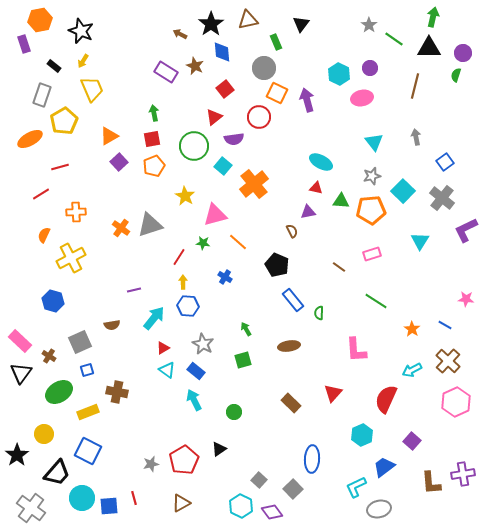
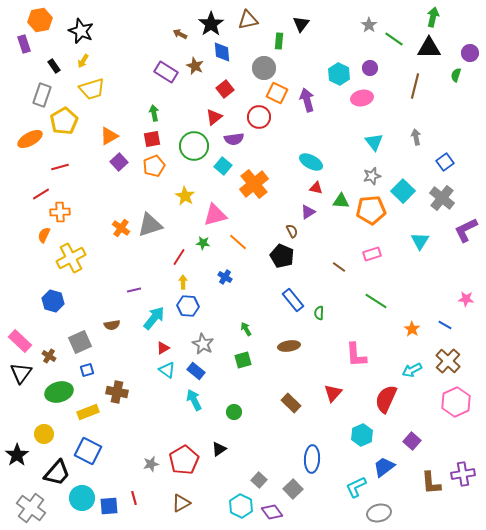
green rectangle at (276, 42): moved 3 px right, 1 px up; rotated 28 degrees clockwise
purple circle at (463, 53): moved 7 px right
black rectangle at (54, 66): rotated 16 degrees clockwise
yellow trapezoid at (92, 89): rotated 96 degrees clockwise
cyan ellipse at (321, 162): moved 10 px left
orange cross at (76, 212): moved 16 px left
purple triangle at (308, 212): rotated 21 degrees counterclockwise
black pentagon at (277, 265): moved 5 px right, 9 px up
pink L-shape at (356, 350): moved 5 px down
green ellipse at (59, 392): rotated 16 degrees clockwise
gray ellipse at (379, 509): moved 4 px down
